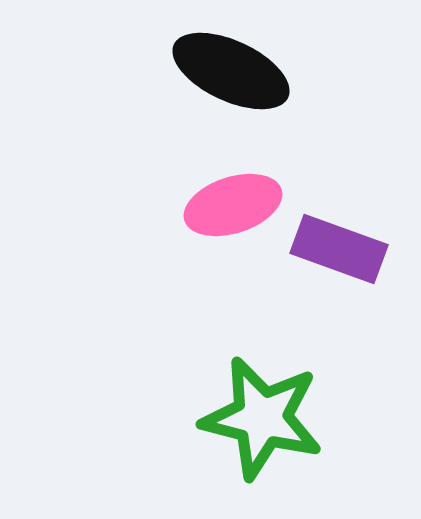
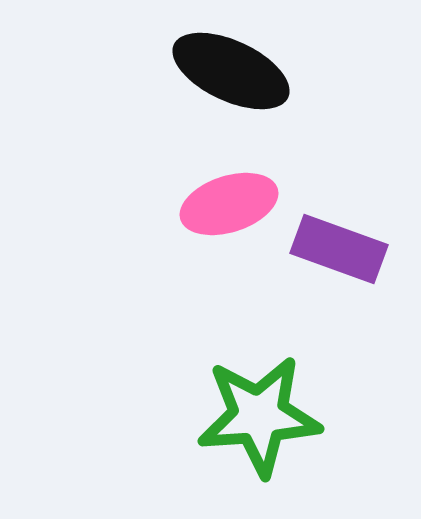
pink ellipse: moved 4 px left, 1 px up
green star: moved 3 px left, 2 px up; rotated 18 degrees counterclockwise
